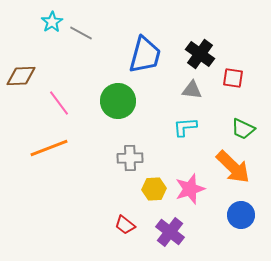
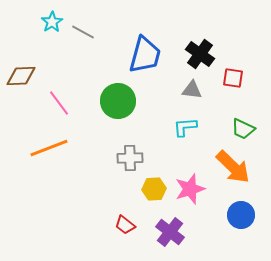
gray line: moved 2 px right, 1 px up
